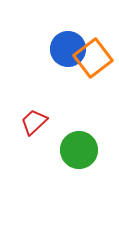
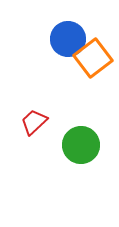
blue circle: moved 10 px up
green circle: moved 2 px right, 5 px up
